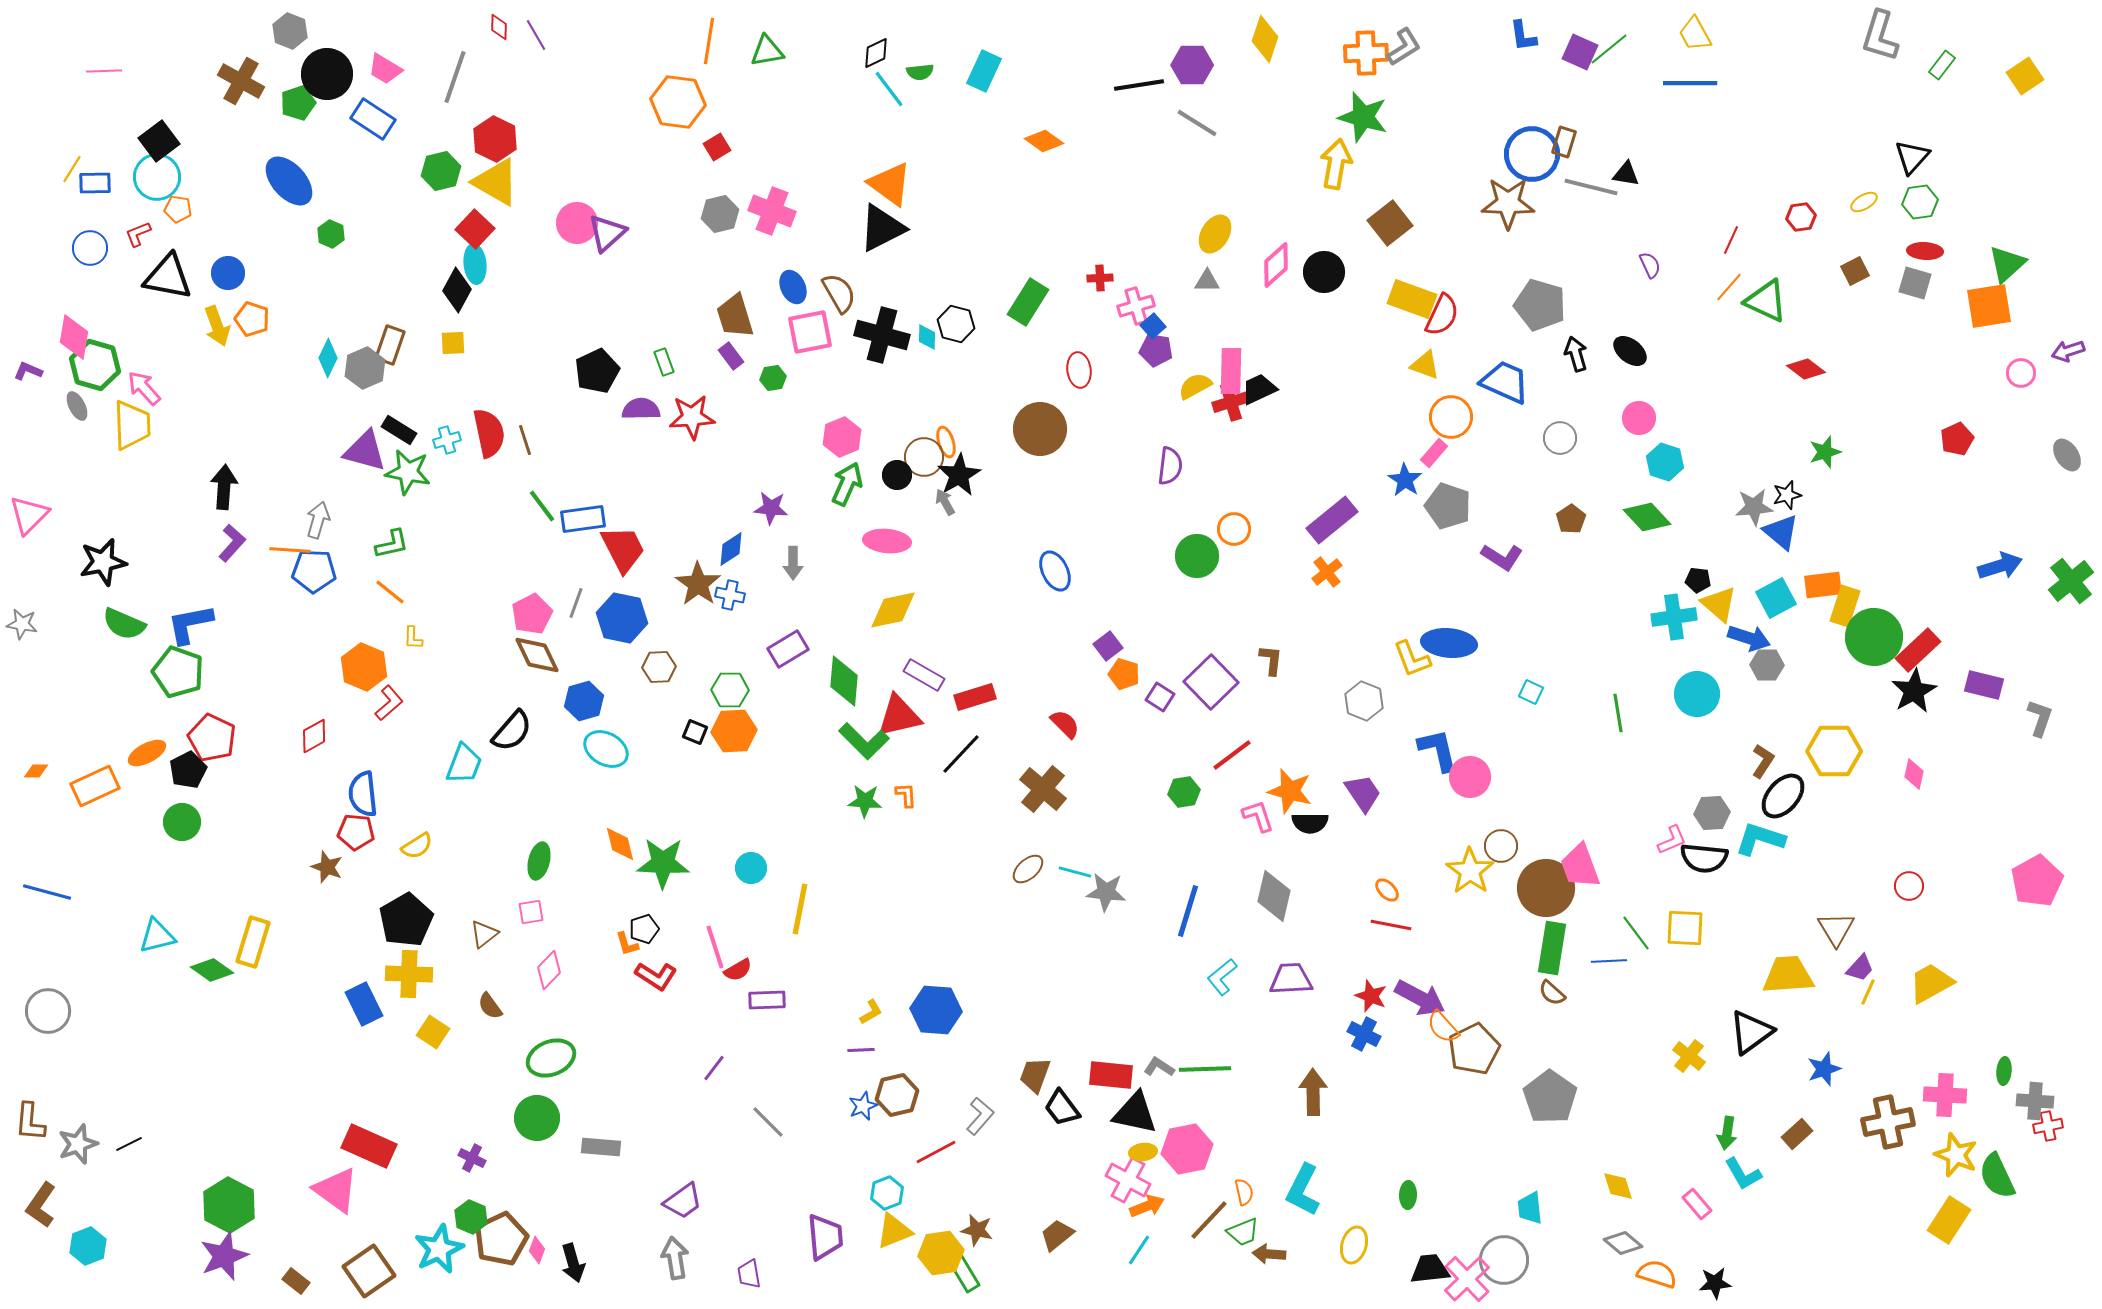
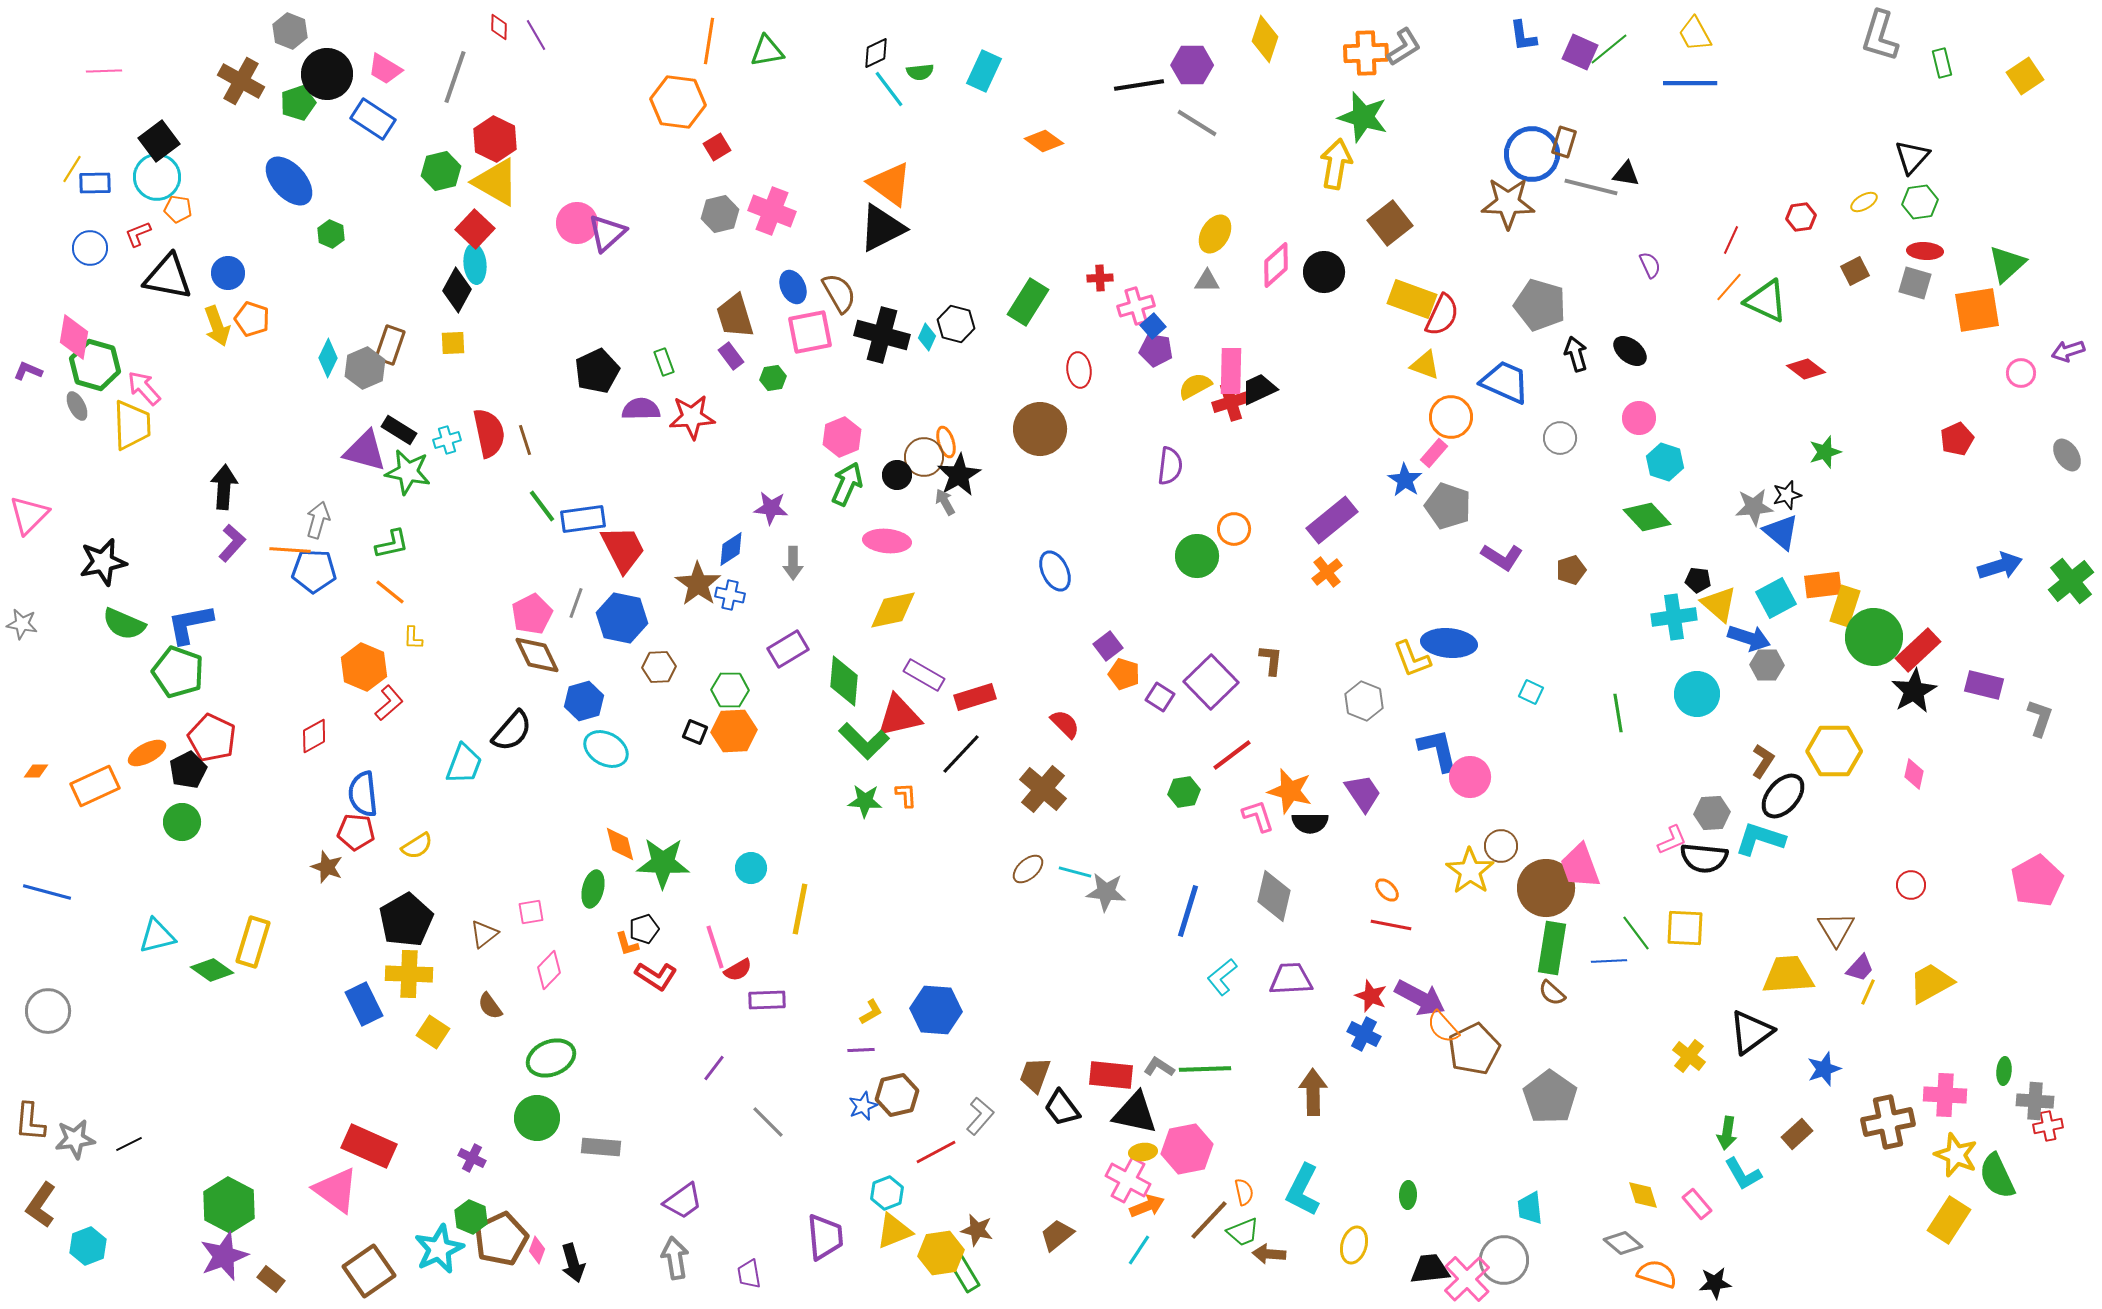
green rectangle at (1942, 65): moved 2 px up; rotated 52 degrees counterclockwise
orange square at (1989, 306): moved 12 px left, 4 px down
cyan diamond at (927, 337): rotated 24 degrees clockwise
brown pentagon at (1571, 519): moved 51 px down; rotated 16 degrees clockwise
green ellipse at (539, 861): moved 54 px right, 28 px down
red circle at (1909, 886): moved 2 px right, 1 px up
gray star at (78, 1144): moved 3 px left, 5 px up; rotated 12 degrees clockwise
yellow diamond at (1618, 1186): moved 25 px right, 9 px down
brown rectangle at (296, 1281): moved 25 px left, 2 px up
